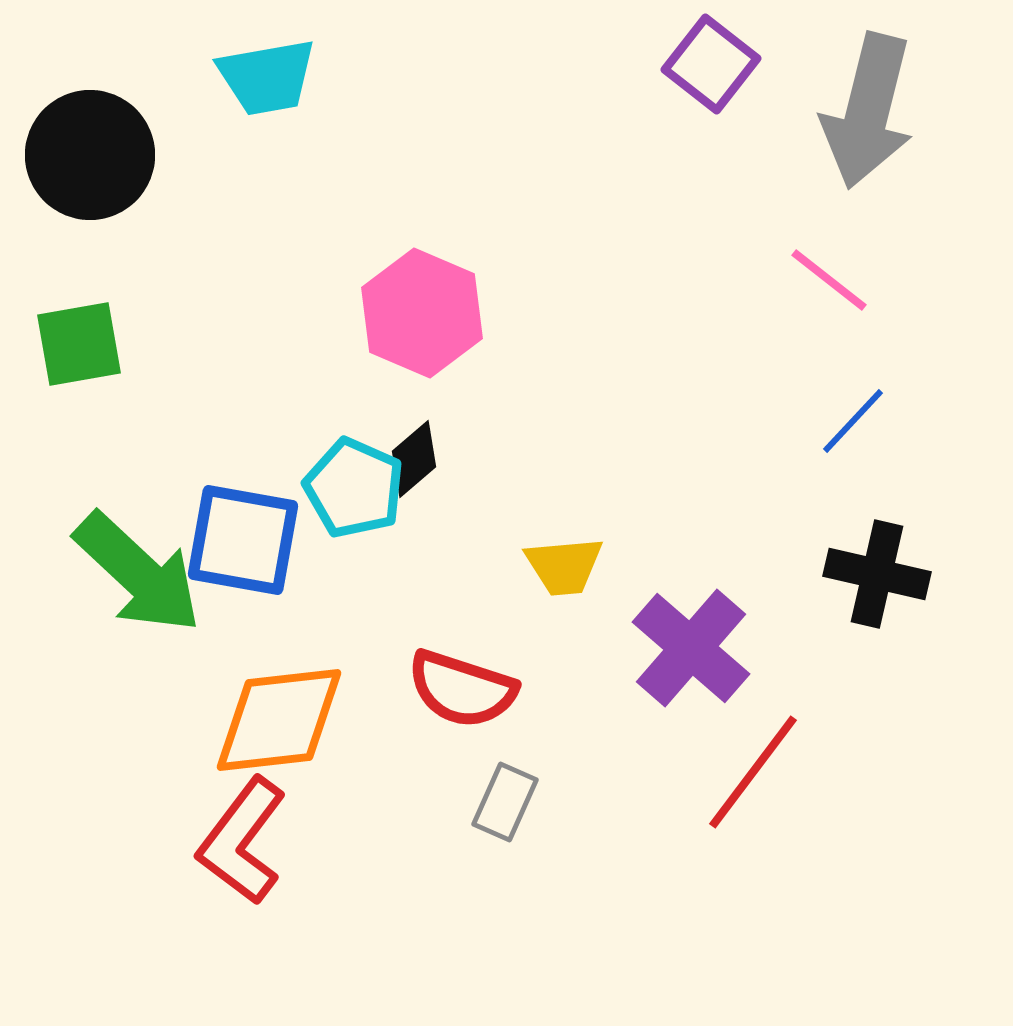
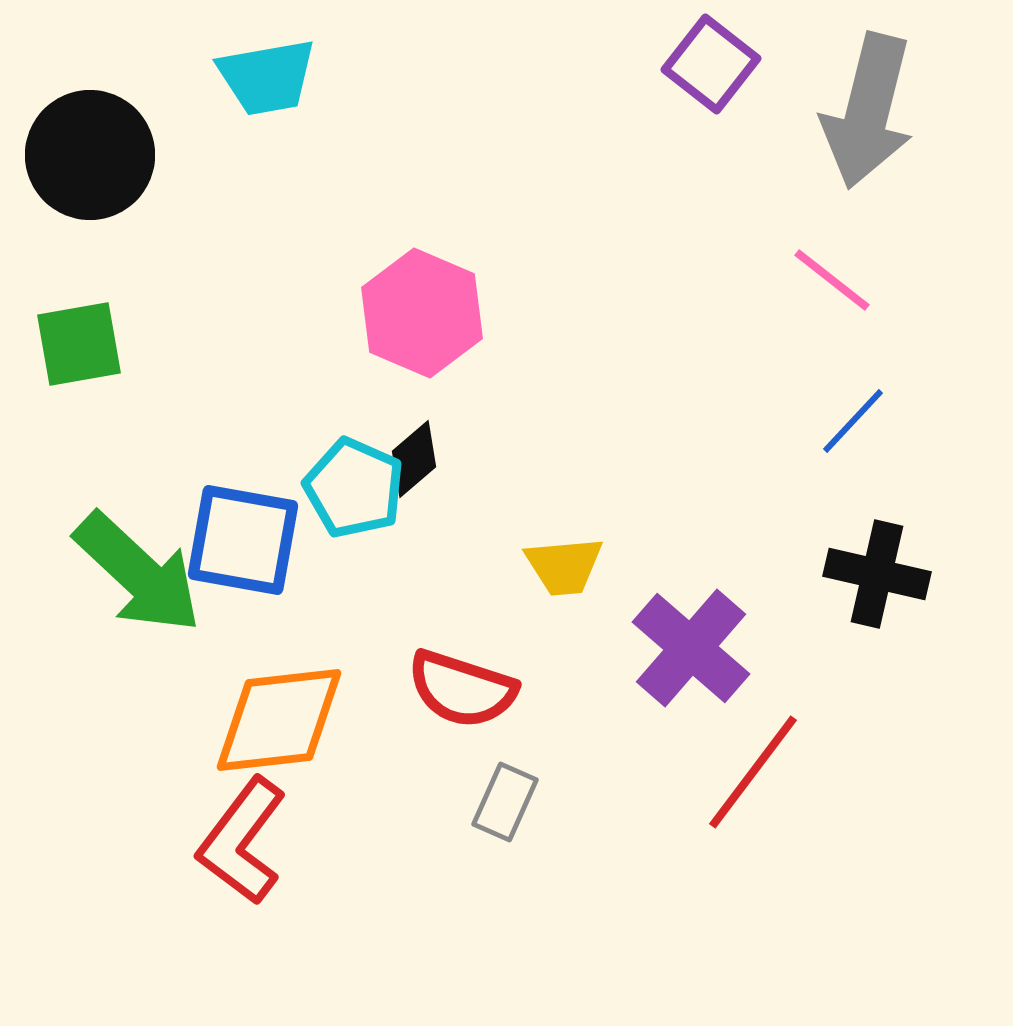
pink line: moved 3 px right
